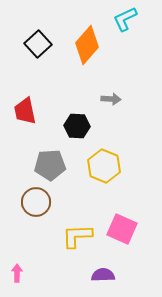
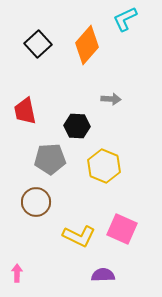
gray pentagon: moved 6 px up
yellow L-shape: moved 2 px right; rotated 152 degrees counterclockwise
